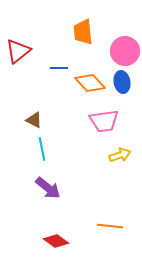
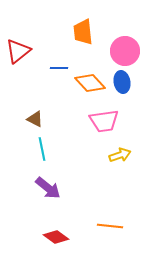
brown triangle: moved 1 px right, 1 px up
red diamond: moved 4 px up
